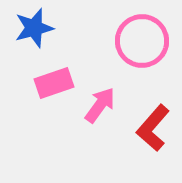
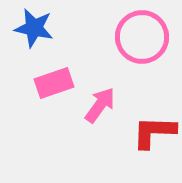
blue star: rotated 27 degrees clockwise
pink circle: moved 4 px up
red L-shape: moved 1 px right, 4 px down; rotated 51 degrees clockwise
